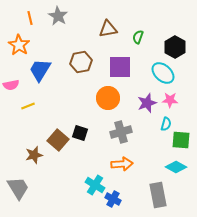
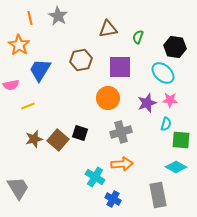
black hexagon: rotated 20 degrees counterclockwise
brown hexagon: moved 2 px up
brown star: moved 16 px up
cyan cross: moved 8 px up
